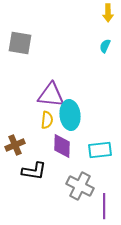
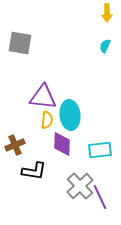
yellow arrow: moved 1 px left
purple triangle: moved 8 px left, 2 px down
purple diamond: moved 2 px up
gray cross: rotated 20 degrees clockwise
purple line: moved 4 px left, 9 px up; rotated 25 degrees counterclockwise
